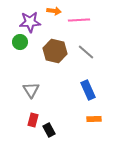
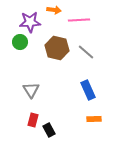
orange arrow: moved 1 px up
brown hexagon: moved 2 px right, 3 px up
